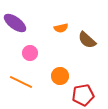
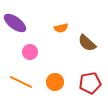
brown semicircle: moved 3 px down
pink circle: moved 1 px up
orange circle: moved 5 px left, 6 px down
red pentagon: moved 7 px right, 12 px up
